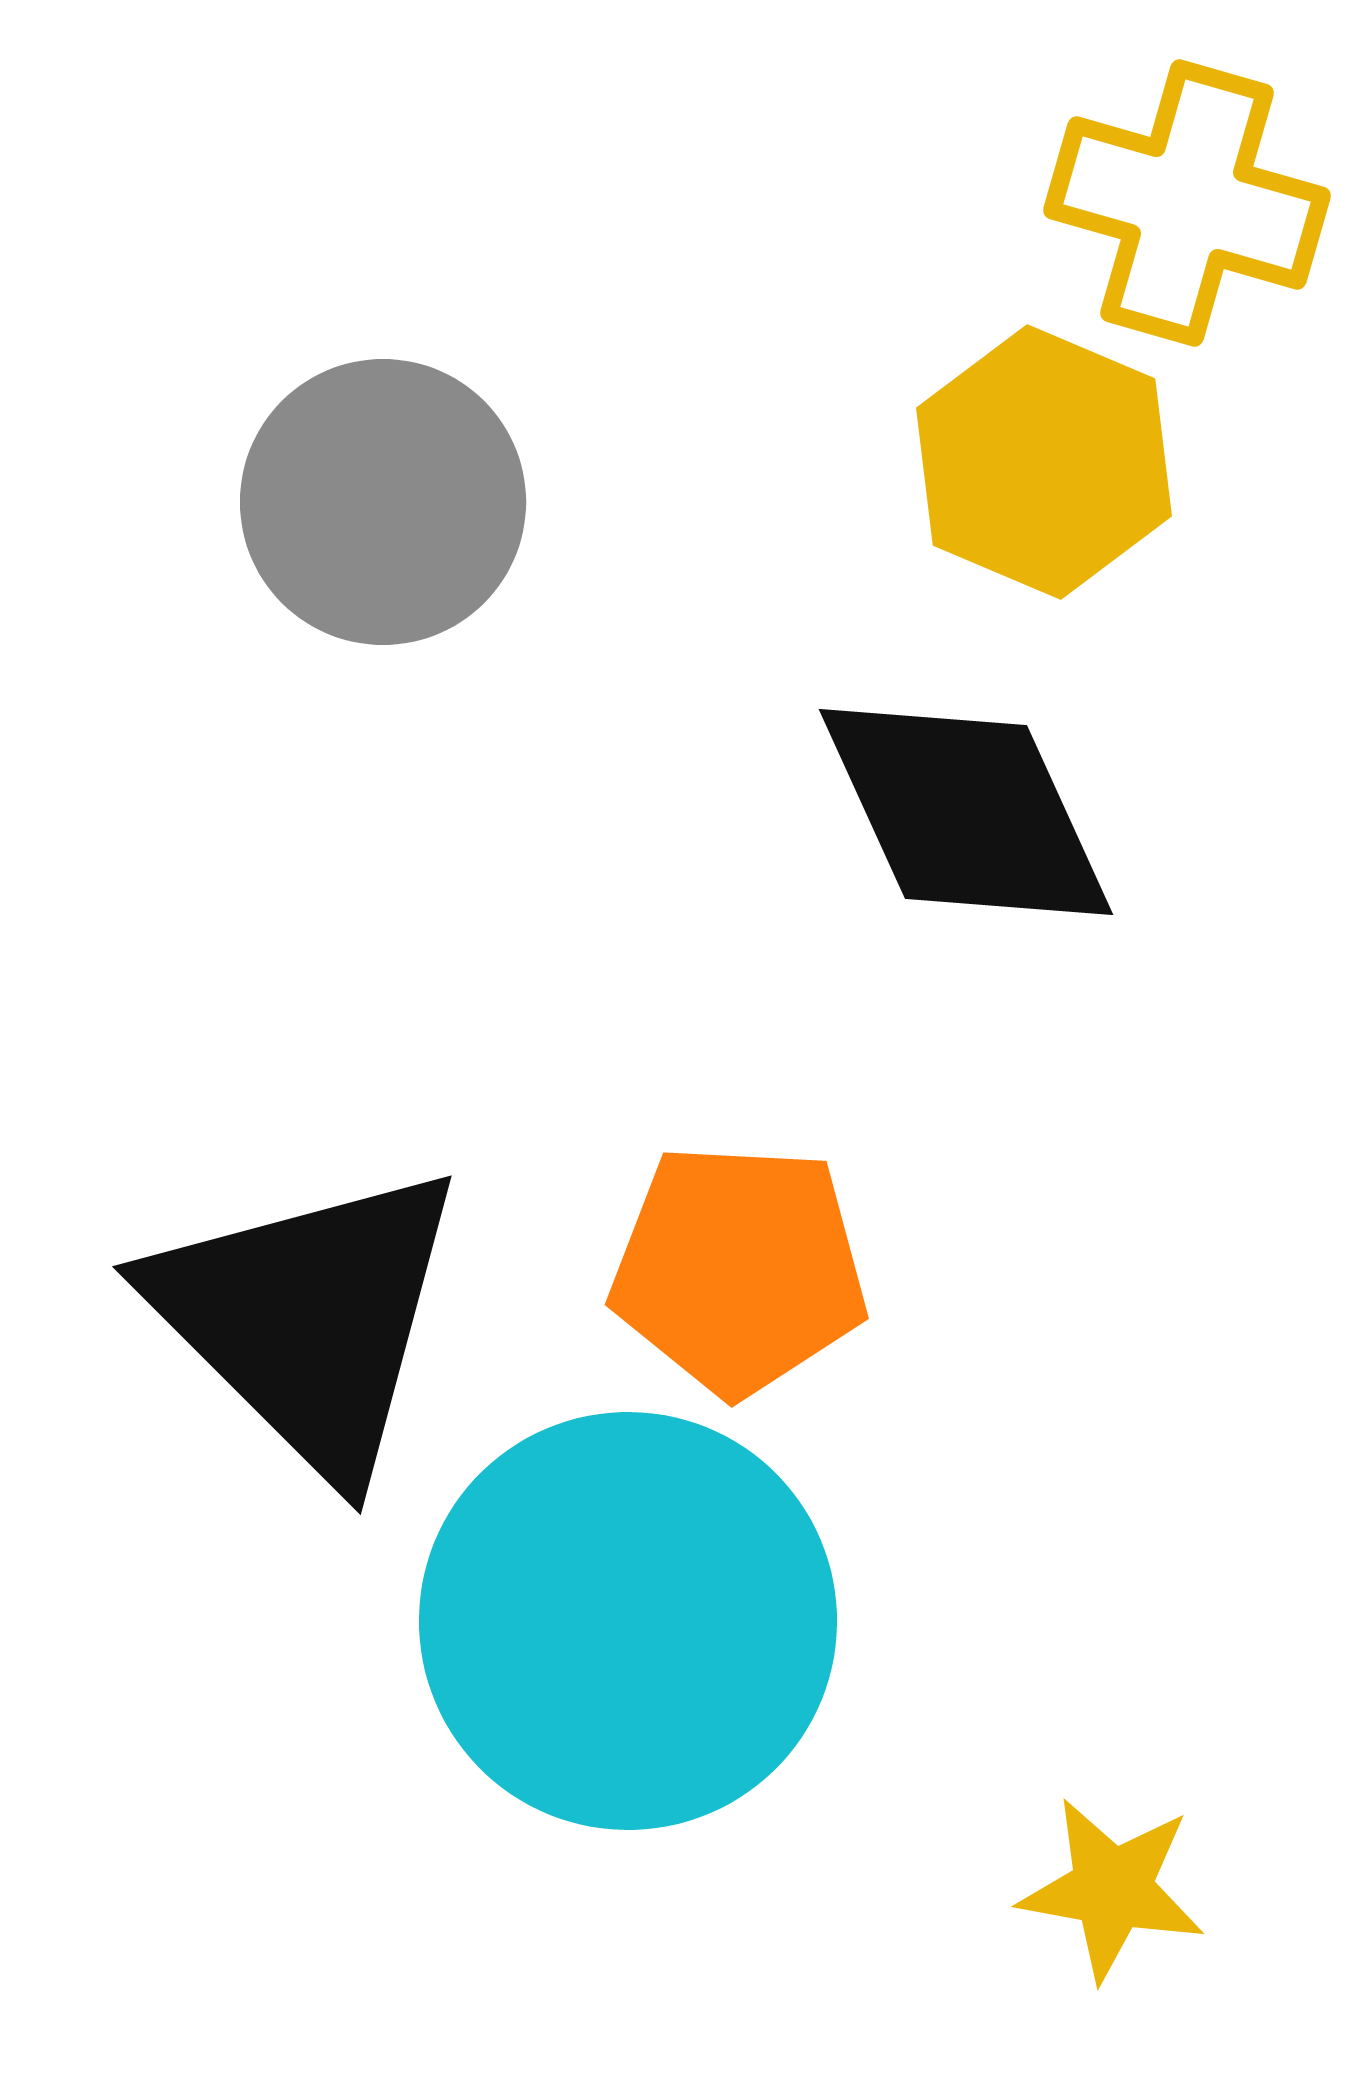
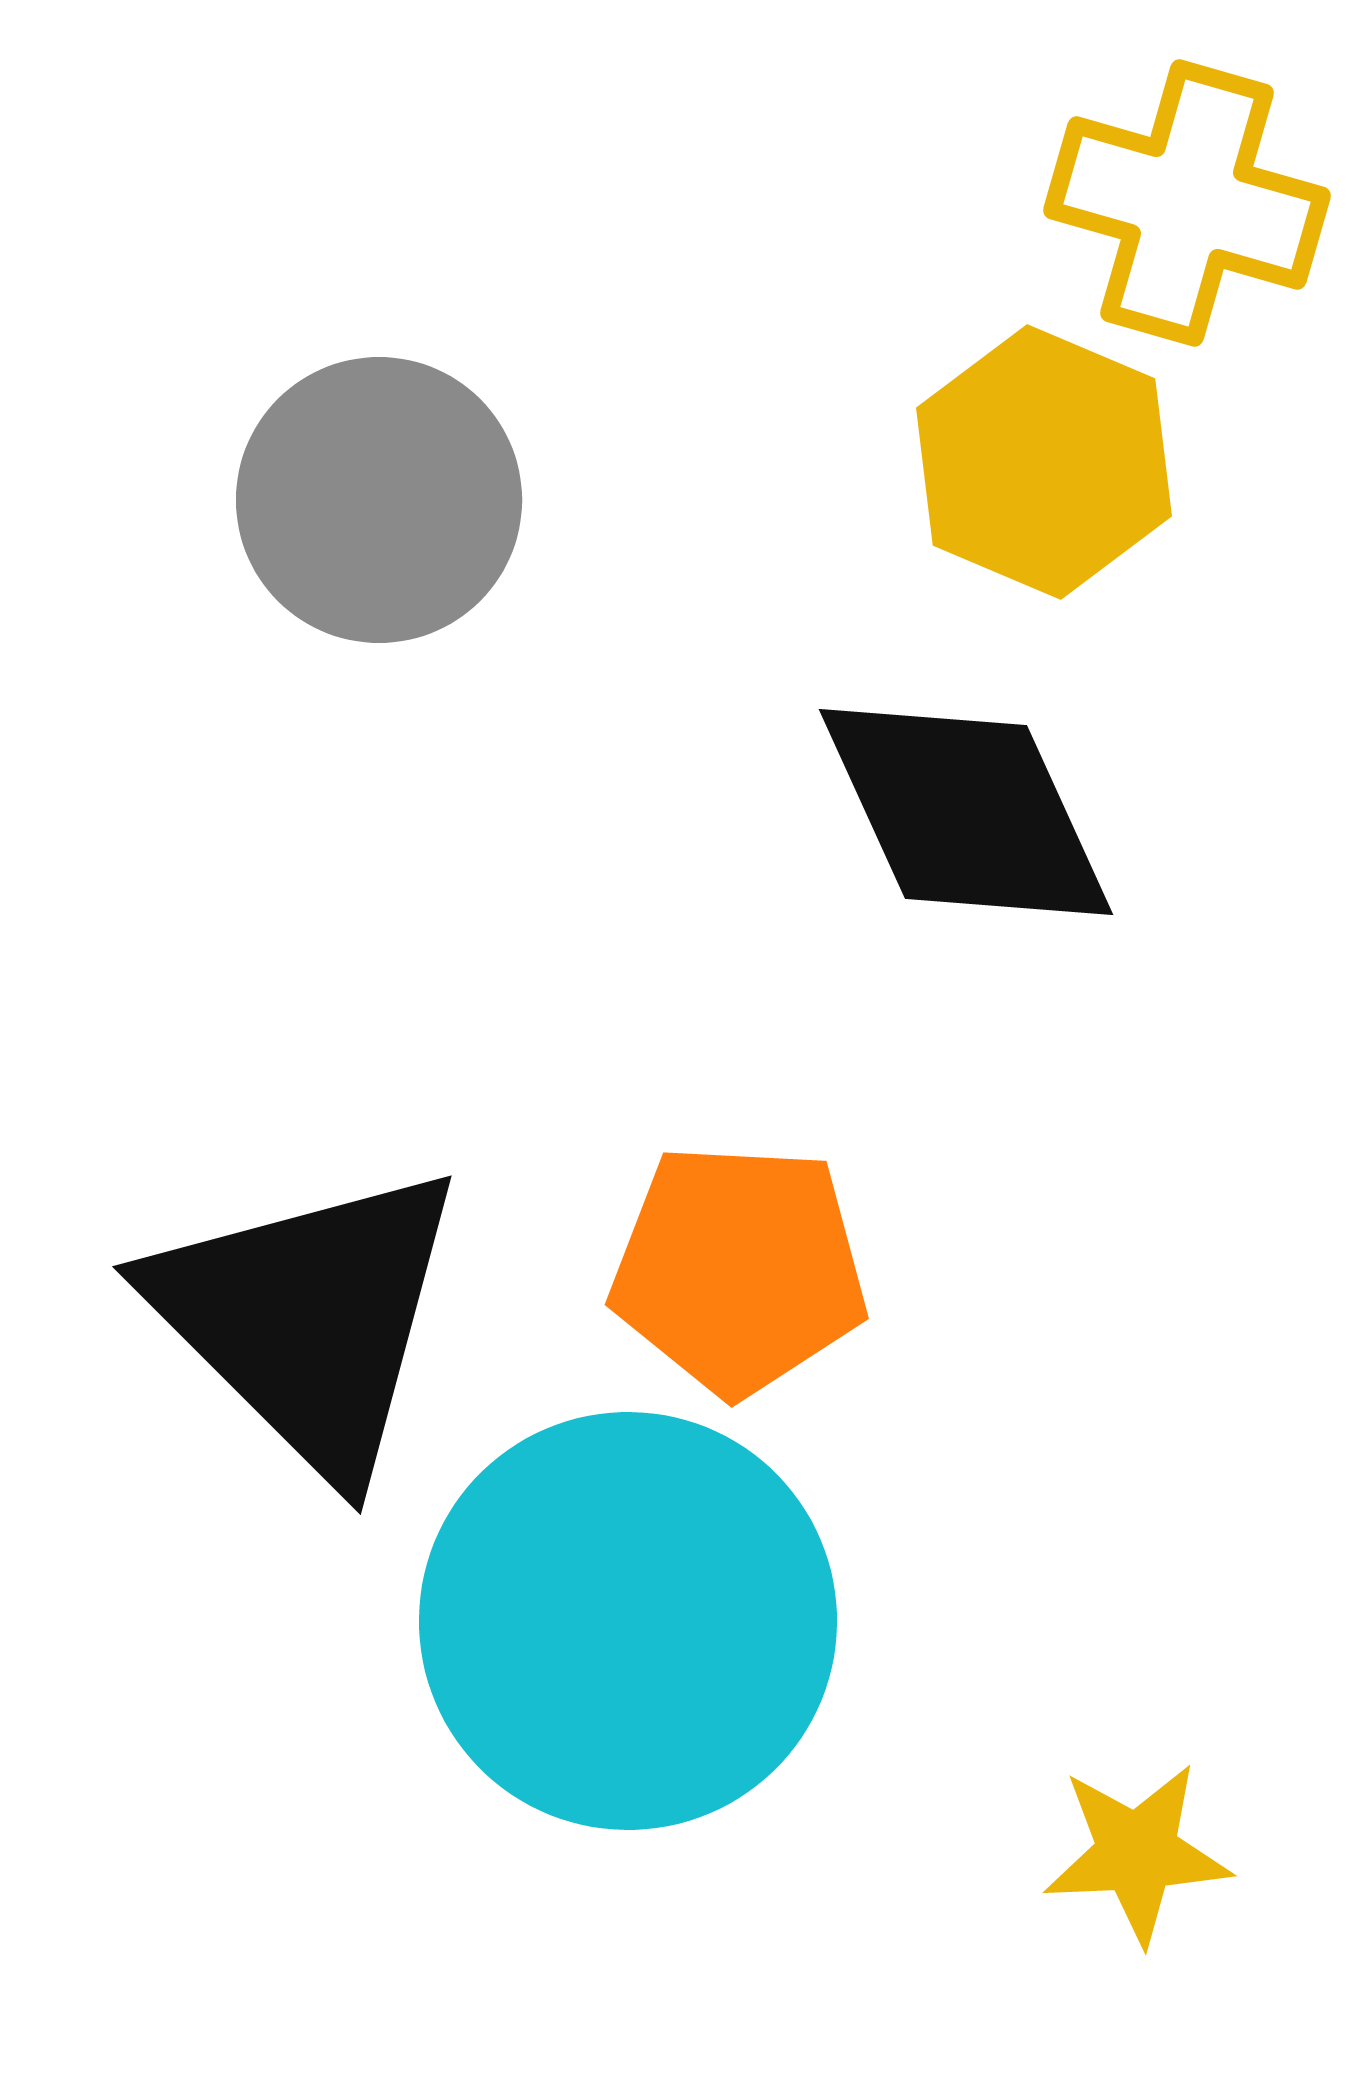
gray circle: moved 4 px left, 2 px up
yellow star: moved 25 px right, 36 px up; rotated 13 degrees counterclockwise
